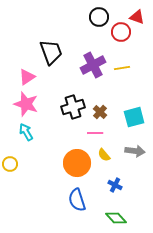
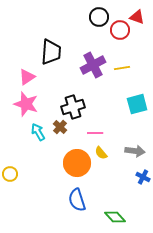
red circle: moved 1 px left, 2 px up
black trapezoid: rotated 24 degrees clockwise
brown cross: moved 40 px left, 15 px down
cyan square: moved 3 px right, 13 px up
cyan arrow: moved 12 px right
yellow semicircle: moved 3 px left, 2 px up
yellow circle: moved 10 px down
blue cross: moved 28 px right, 8 px up
green diamond: moved 1 px left, 1 px up
